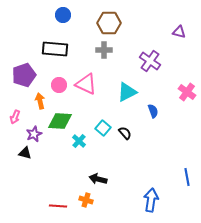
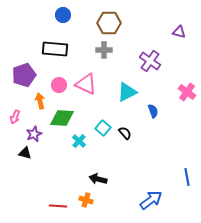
green diamond: moved 2 px right, 3 px up
blue arrow: rotated 45 degrees clockwise
